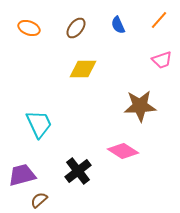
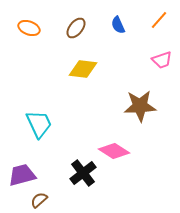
yellow diamond: rotated 8 degrees clockwise
pink diamond: moved 9 px left
black cross: moved 5 px right, 2 px down
